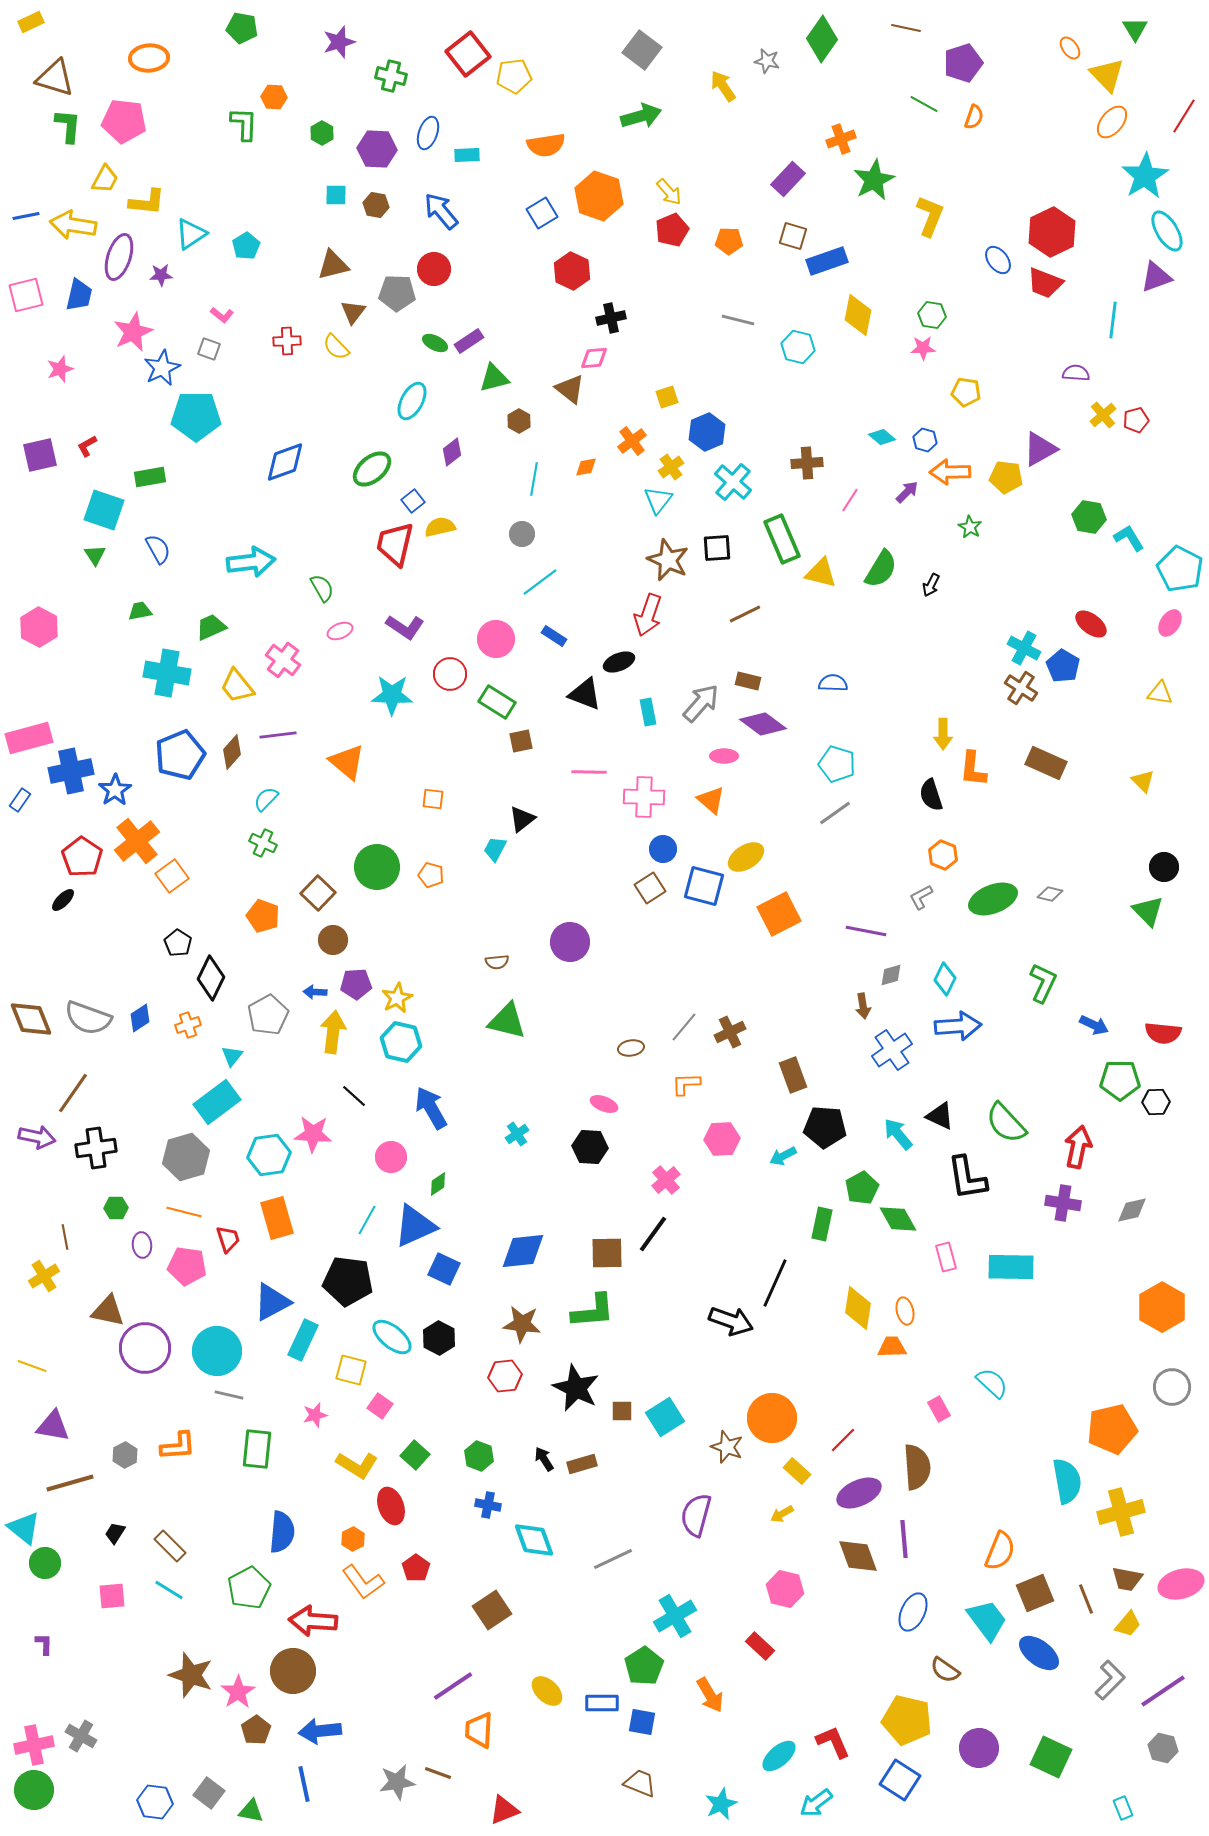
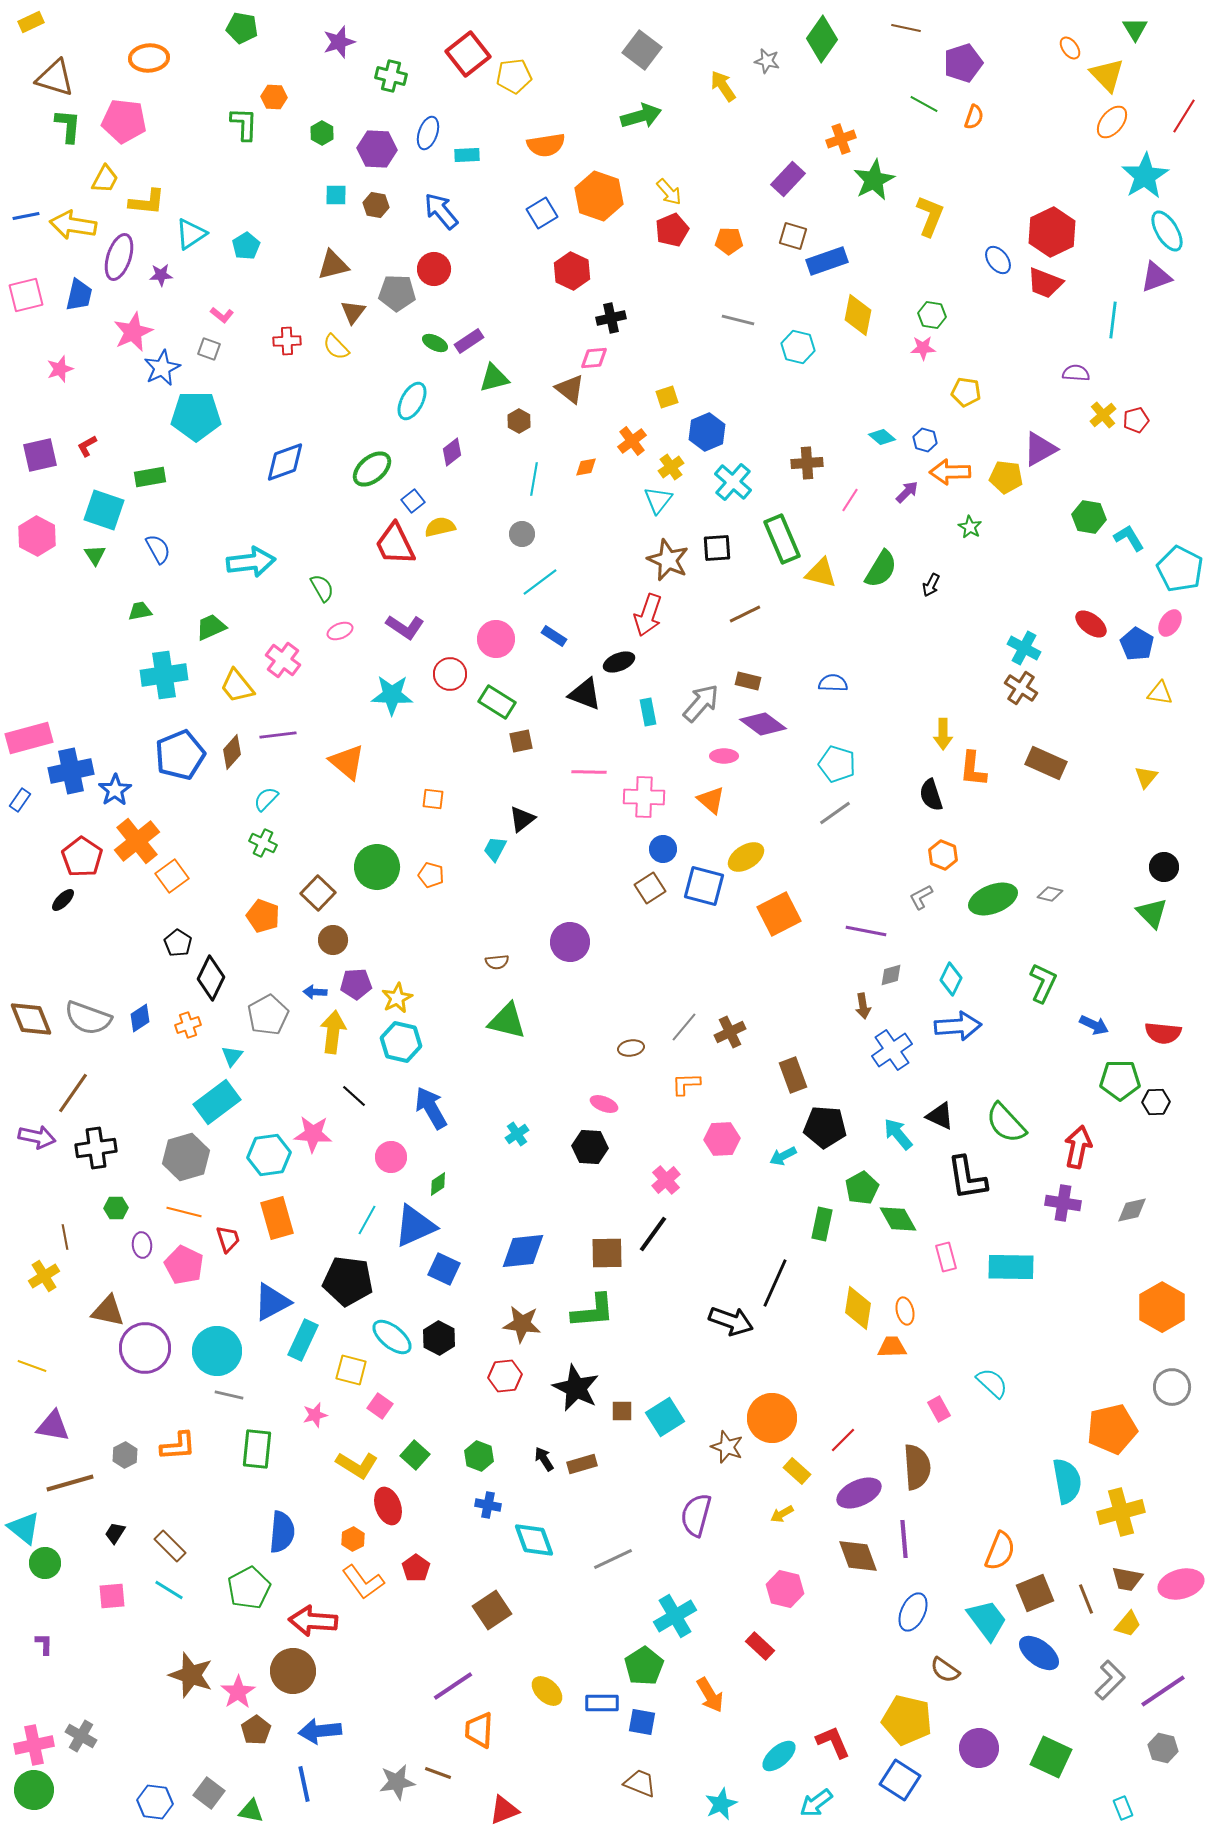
red trapezoid at (395, 544): rotated 39 degrees counterclockwise
pink hexagon at (39, 627): moved 2 px left, 91 px up
blue pentagon at (1063, 666): moved 74 px right, 22 px up
cyan cross at (167, 673): moved 3 px left, 2 px down; rotated 18 degrees counterclockwise
yellow triangle at (1143, 781): moved 3 px right, 4 px up; rotated 25 degrees clockwise
green triangle at (1148, 911): moved 4 px right, 2 px down
cyan diamond at (945, 979): moved 6 px right
pink pentagon at (187, 1266): moved 3 px left, 1 px up; rotated 18 degrees clockwise
red ellipse at (391, 1506): moved 3 px left
